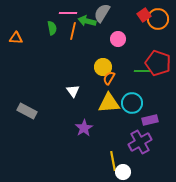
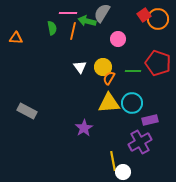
green line: moved 9 px left
white triangle: moved 7 px right, 24 px up
